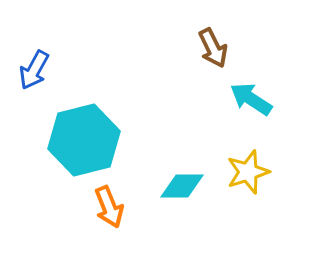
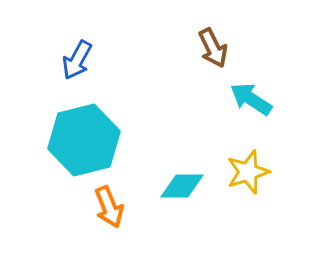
blue arrow: moved 43 px right, 10 px up
